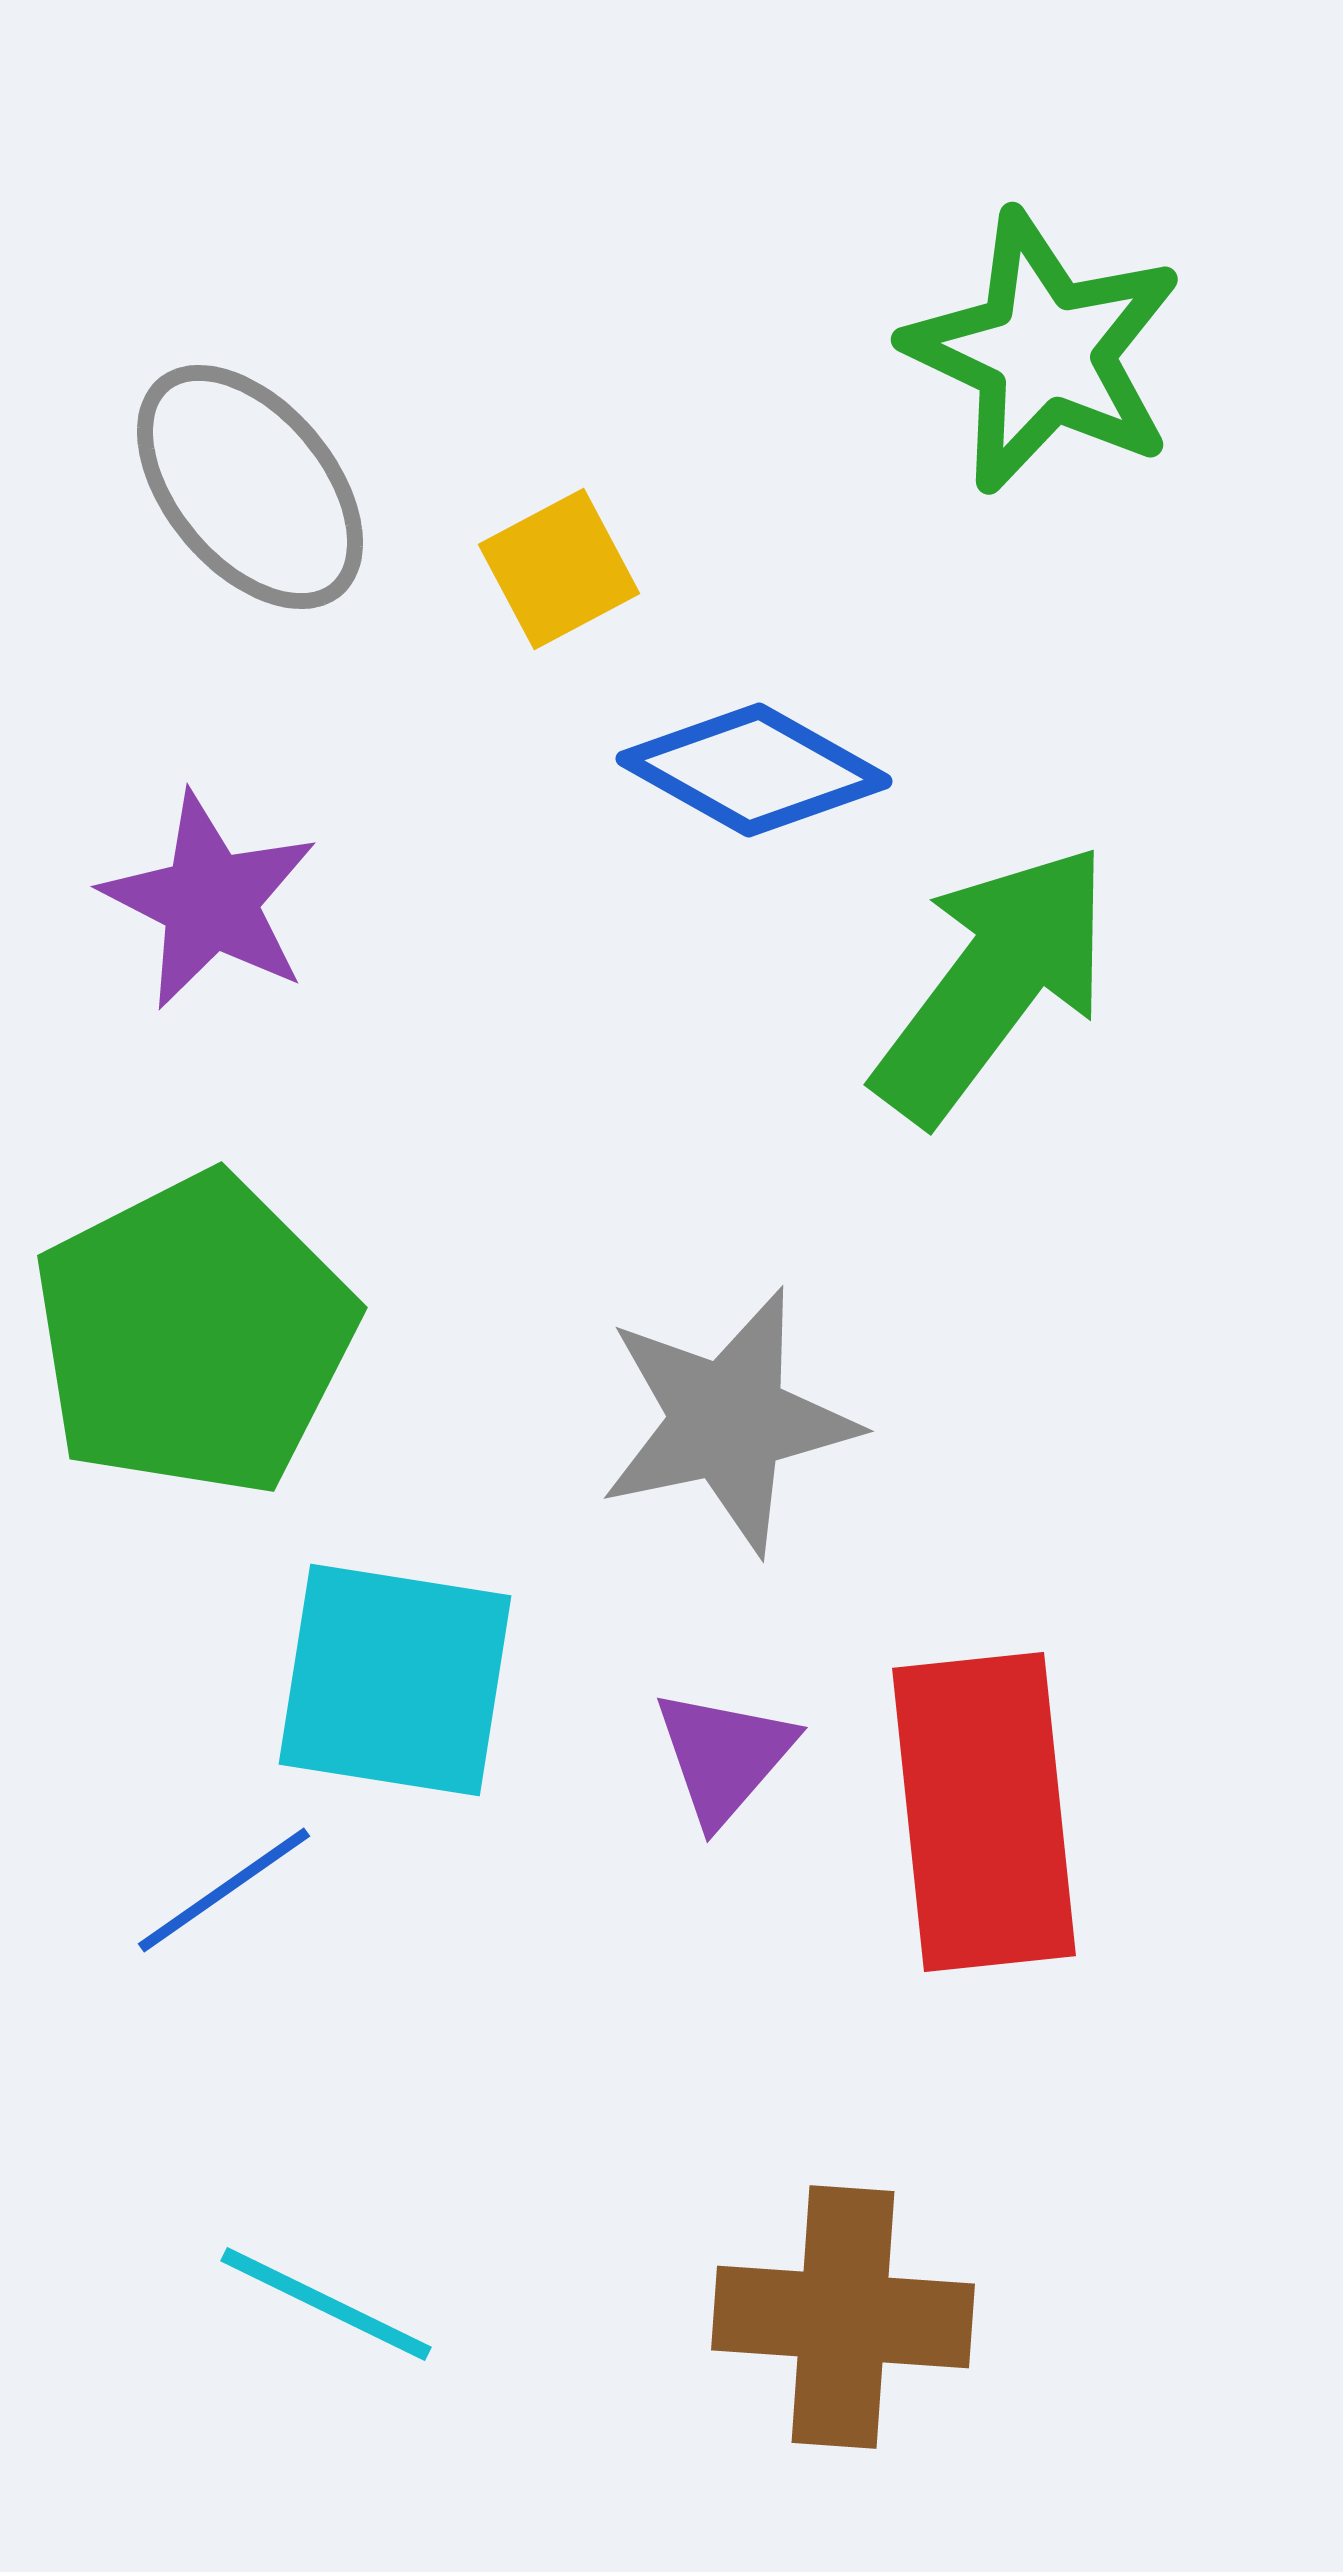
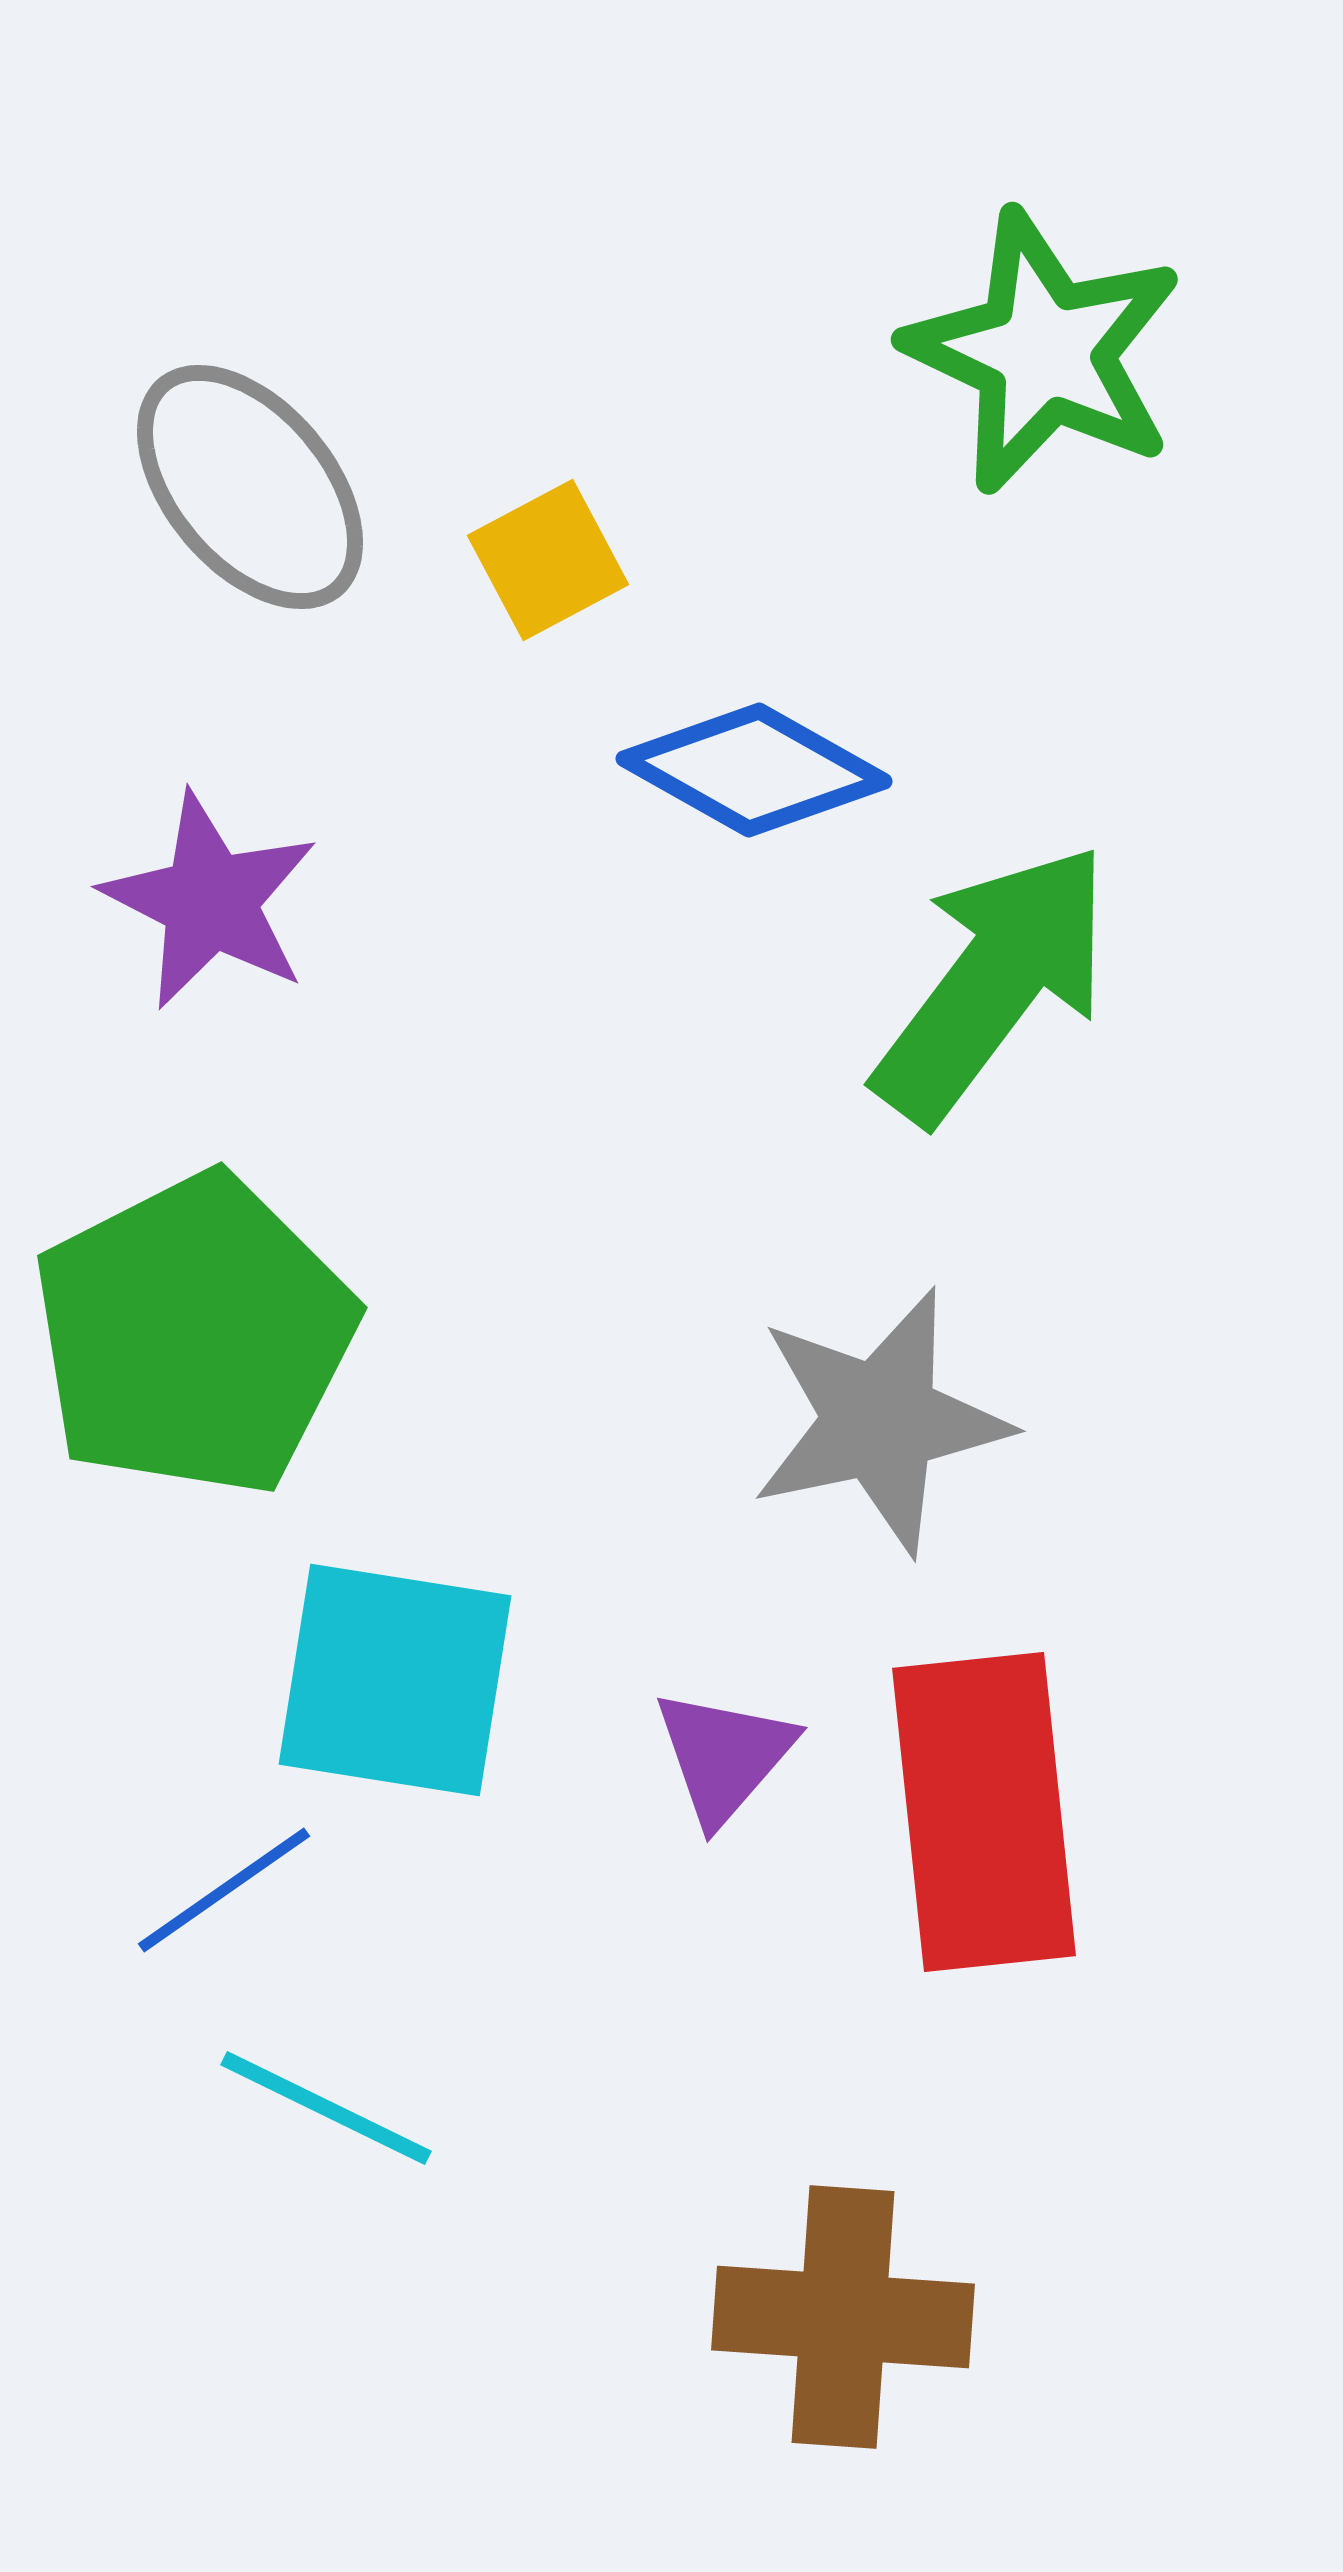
yellow square: moved 11 px left, 9 px up
gray star: moved 152 px right
cyan line: moved 196 px up
